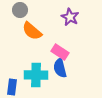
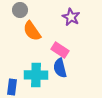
purple star: moved 1 px right
orange semicircle: rotated 15 degrees clockwise
pink rectangle: moved 2 px up
